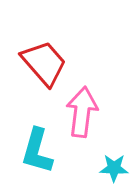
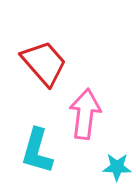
pink arrow: moved 3 px right, 2 px down
cyan star: moved 3 px right, 1 px up
